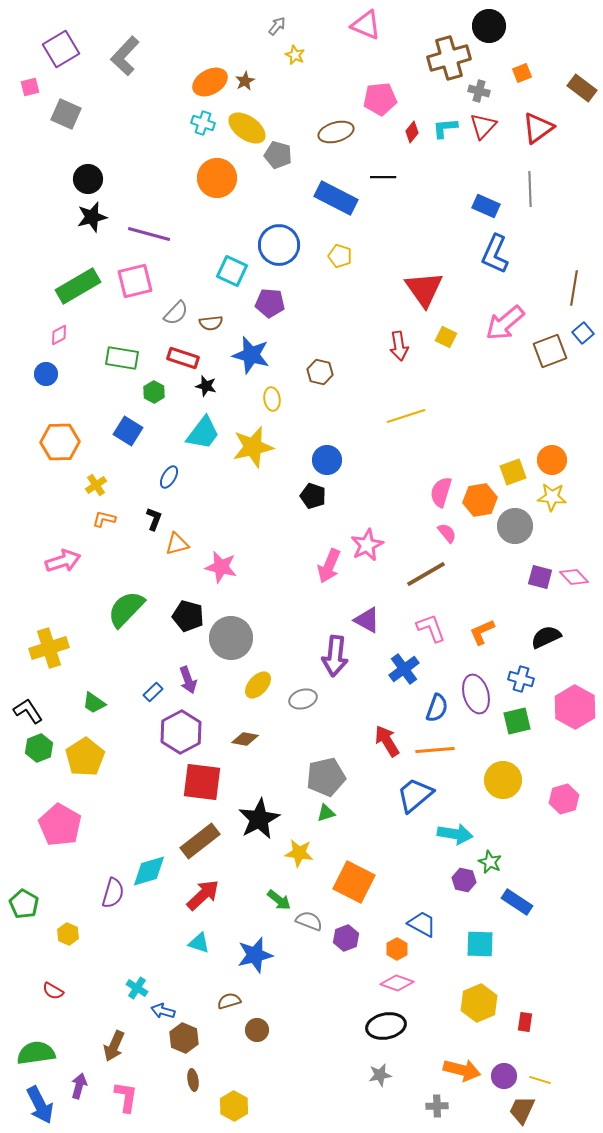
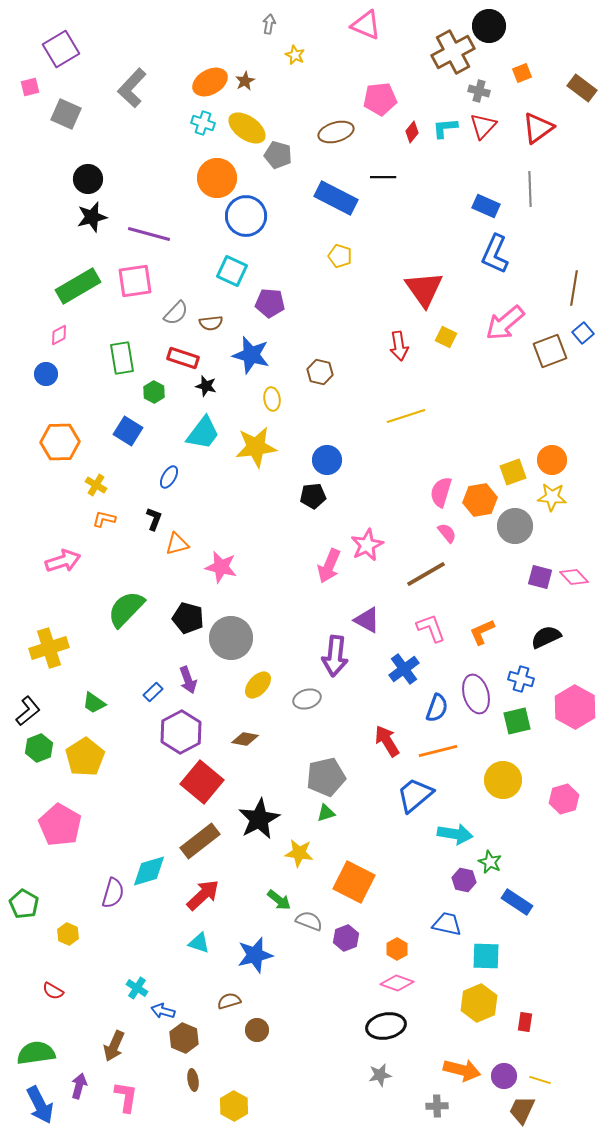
gray arrow at (277, 26): moved 8 px left, 2 px up; rotated 30 degrees counterclockwise
gray L-shape at (125, 56): moved 7 px right, 32 px down
brown cross at (449, 58): moved 4 px right, 6 px up; rotated 12 degrees counterclockwise
blue circle at (279, 245): moved 33 px left, 29 px up
pink square at (135, 281): rotated 6 degrees clockwise
green rectangle at (122, 358): rotated 72 degrees clockwise
yellow star at (253, 447): moved 3 px right; rotated 6 degrees clockwise
yellow cross at (96, 485): rotated 25 degrees counterclockwise
black pentagon at (313, 496): rotated 25 degrees counterclockwise
black pentagon at (188, 616): moved 2 px down
gray ellipse at (303, 699): moved 4 px right
black L-shape at (28, 711): rotated 84 degrees clockwise
orange line at (435, 750): moved 3 px right, 1 px down; rotated 9 degrees counterclockwise
red square at (202, 782): rotated 33 degrees clockwise
blue trapezoid at (422, 924): moved 25 px right; rotated 16 degrees counterclockwise
cyan square at (480, 944): moved 6 px right, 12 px down
